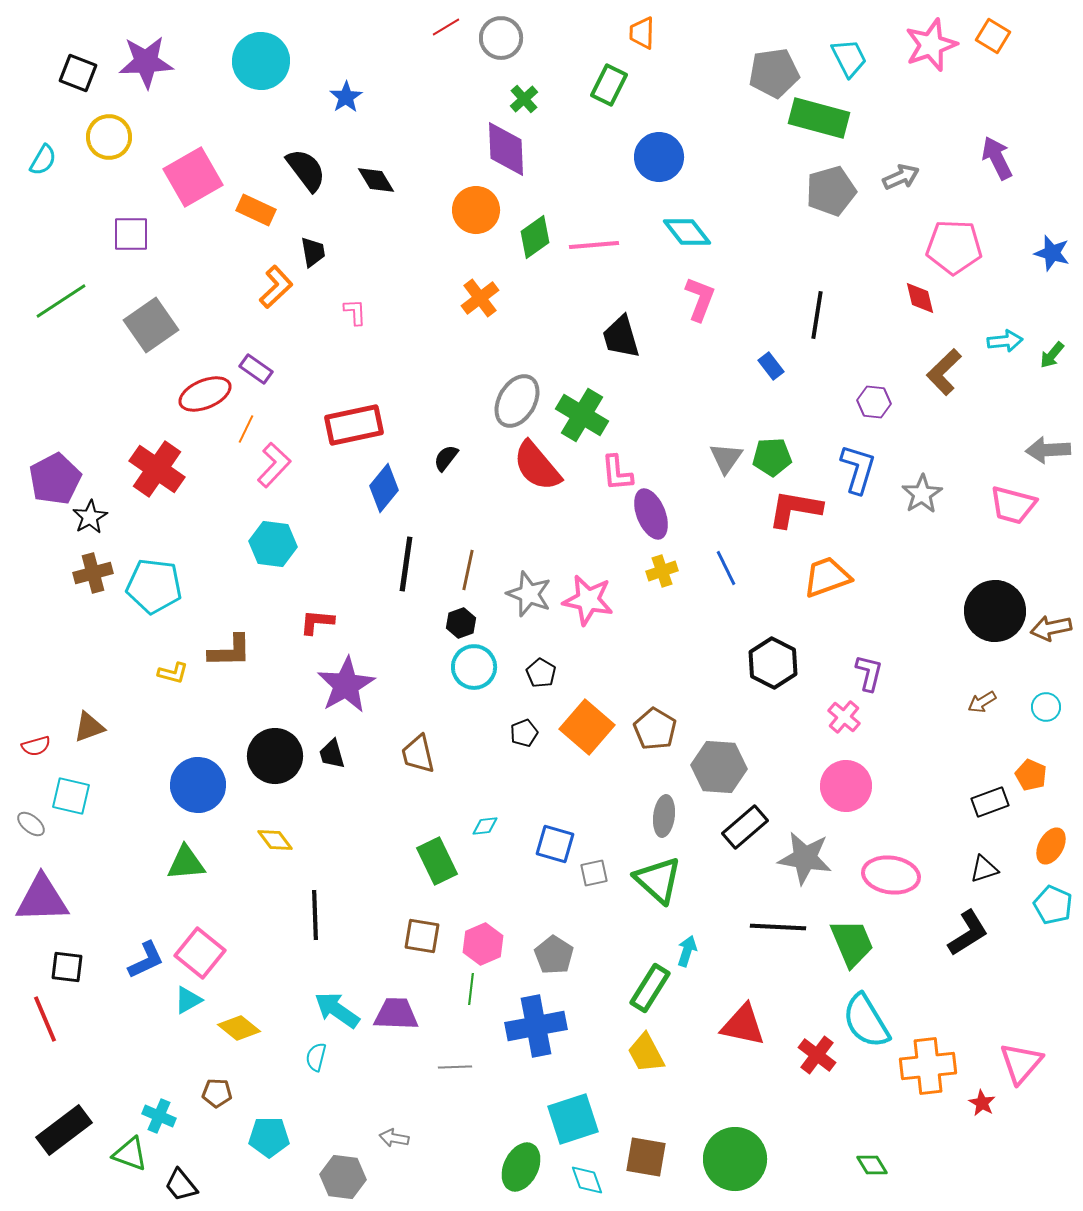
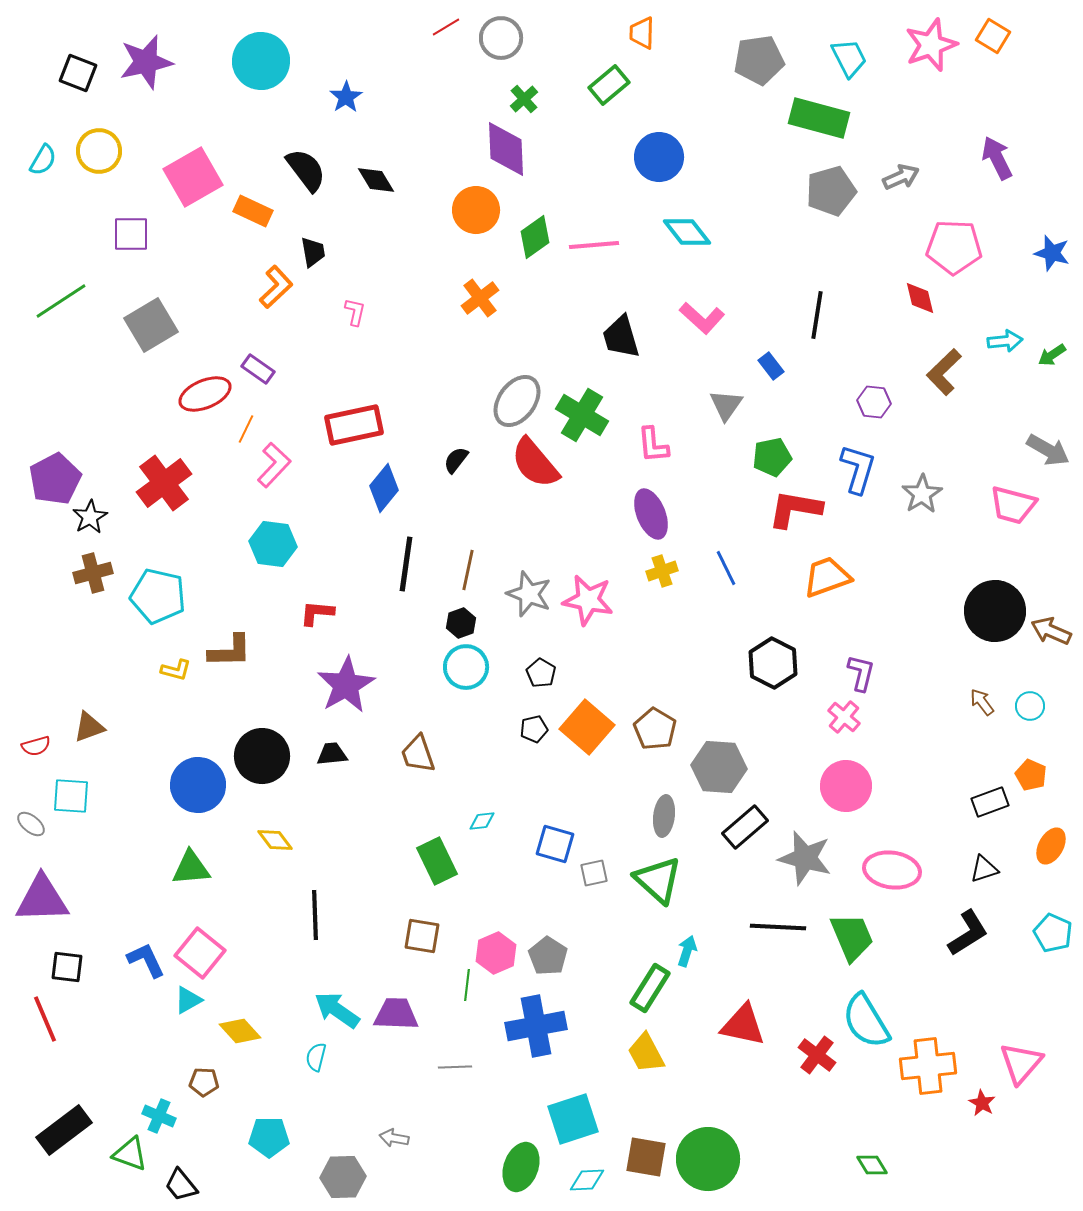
purple star at (146, 62): rotated 10 degrees counterclockwise
gray pentagon at (774, 73): moved 15 px left, 13 px up
green rectangle at (609, 85): rotated 24 degrees clockwise
yellow circle at (109, 137): moved 10 px left, 14 px down
orange rectangle at (256, 210): moved 3 px left, 1 px down
pink L-shape at (700, 299): moved 2 px right, 19 px down; rotated 111 degrees clockwise
pink L-shape at (355, 312): rotated 16 degrees clockwise
gray square at (151, 325): rotated 4 degrees clockwise
green arrow at (1052, 355): rotated 16 degrees clockwise
purple rectangle at (256, 369): moved 2 px right
gray ellipse at (517, 401): rotated 6 degrees clockwise
gray arrow at (1048, 450): rotated 147 degrees counterclockwise
green pentagon at (772, 457): rotated 9 degrees counterclockwise
black semicircle at (446, 458): moved 10 px right, 2 px down
gray triangle at (726, 458): moved 53 px up
red semicircle at (537, 466): moved 2 px left, 3 px up
red cross at (157, 469): moved 7 px right, 14 px down; rotated 18 degrees clockwise
pink L-shape at (617, 473): moved 36 px right, 28 px up
cyan pentagon at (154, 586): moved 4 px right, 10 px down; rotated 6 degrees clockwise
red L-shape at (317, 622): moved 9 px up
brown arrow at (1051, 628): moved 3 px down; rotated 36 degrees clockwise
cyan circle at (474, 667): moved 8 px left
yellow L-shape at (173, 673): moved 3 px right, 3 px up
purple L-shape at (869, 673): moved 8 px left
brown arrow at (982, 702): rotated 84 degrees clockwise
cyan circle at (1046, 707): moved 16 px left, 1 px up
black pentagon at (524, 733): moved 10 px right, 4 px up; rotated 8 degrees clockwise
black trapezoid at (332, 754): rotated 100 degrees clockwise
brown trapezoid at (418, 754): rotated 6 degrees counterclockwise
black circle at (275, 756): moved 13 px left
cyan square at (71, 796): rotated 9 degrees counterclockwise
cyan diamond at (485, 826): moved 3 px left, 5 px up
gray star at (805, 858): rotated 6 degrees clockwise
green triangle at (186, 863): moved 5 px right, 5 px down
pink ellipse at (891, 875): moved 1 px right, 5 px up
cyan pentagon at (1053, 905): moved 28 px down
green trapezoid at (852, 943): moved 6 px up
pink hexagon at (483, 944): moved 13 px right, 9 px down
gray pentagon at (554, 955): moved 6 px left, 1 px down
blue L-shape at (146, 960): rotated 90 degrees counterclockwise
green line at (471, 989): moved 4 px left, 4 px up
yellow diamond at (239, 1028): moved 1 px right, 3 px down; rotated 9 degrees clockwise
brown pentagon at (217, 1093): moved 13 px left, 11 px up
green circle at (735, 1159): moved 27 px left
green ellipse at (521, 1167): rotated 6 degrees counterclockwise
gray hexagon at (343, 1177): rotated 9 degrees counterclockwise
cyan diamond at (587, 1180): rotated 72 degrees counterclockwise
